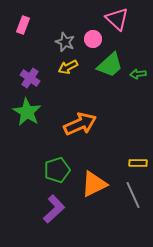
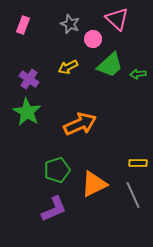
gray star: moved 5 px right, 18 px up
purple cross: moved 1 px left, 1 px down
purple L-shape: rotated 20 degrees clockwise
